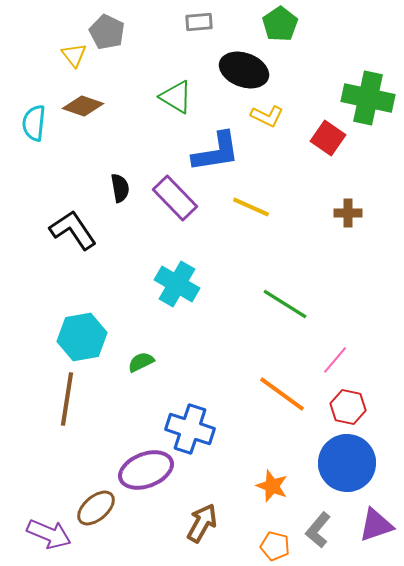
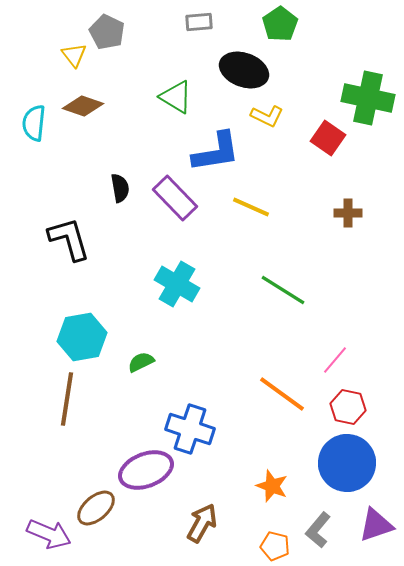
black L-shape: moved 4 px left, 9 px down; rotated 18 degrees clockwise
green line: moved 2 px left, 14 px up
